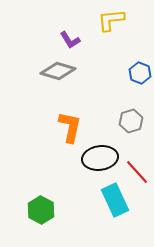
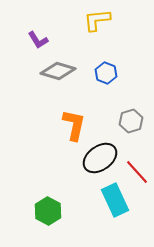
yellow L-shape: moved 14 px left
purple L-shape: moved 32 px left
blue hexagon: moved 34 px left
orange L-shape: moved 4 px right, 2 px up
black ellipse: rotated 28 degrees counterclockwise
green hexagon: moved 7 px right, 1 px down
